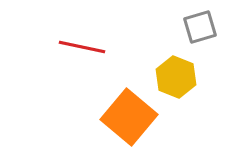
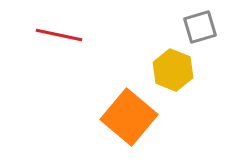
red line: moved 23 px left, 12 px up
yellow hexagon: moved 3 px left, 7 px up
